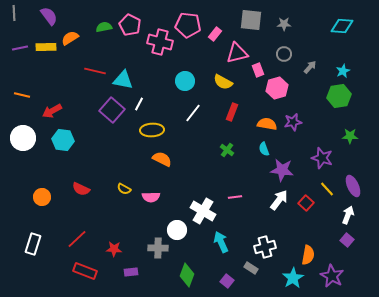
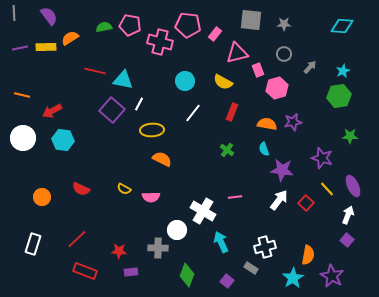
pink pentagon at (130, 25): rotated 15 degrees counterclockwise
red star at (114, 249): moved 5 px right, 2 px down
